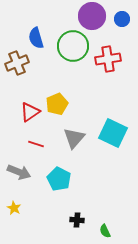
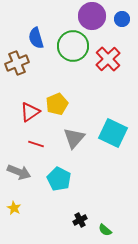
red cross: rotated 35 degrees counterclockwise
black cross: moved 3 px right; rotated 32 degrees counterclockwise
green semicircle: moved 1 px up; rotated 24 degrees counterclockwise
